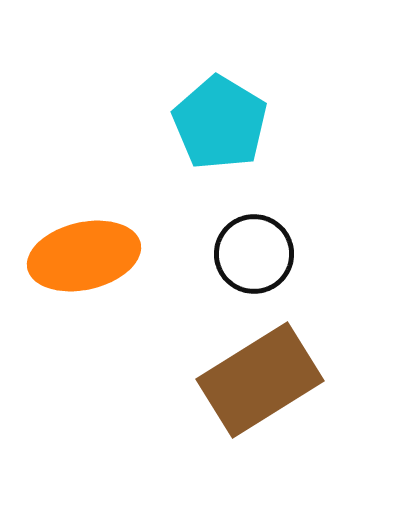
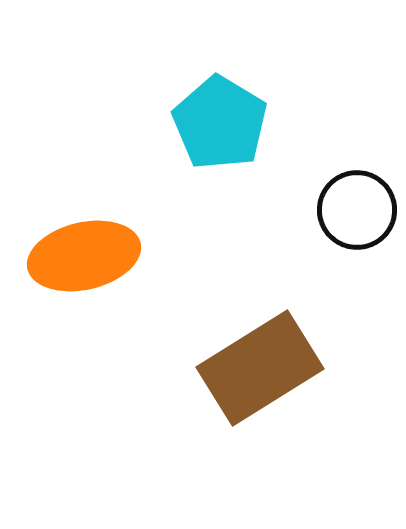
black circle: moved 103 px right, 44 px up
brown rectangle: moved 12 px up
